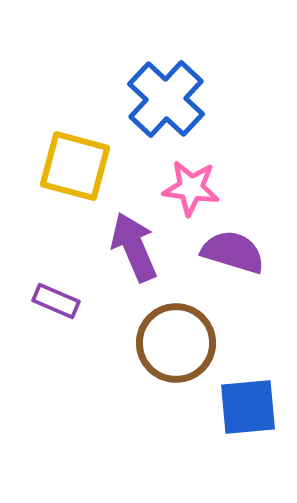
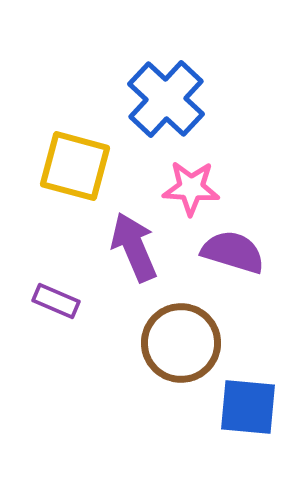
pink star: rotated 4 degrees counterclockwise
brown circle: moved 5 px right
blue square: rotated 10 degrees clockwise
